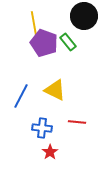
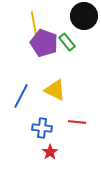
green rectangle: moved 1 px left
